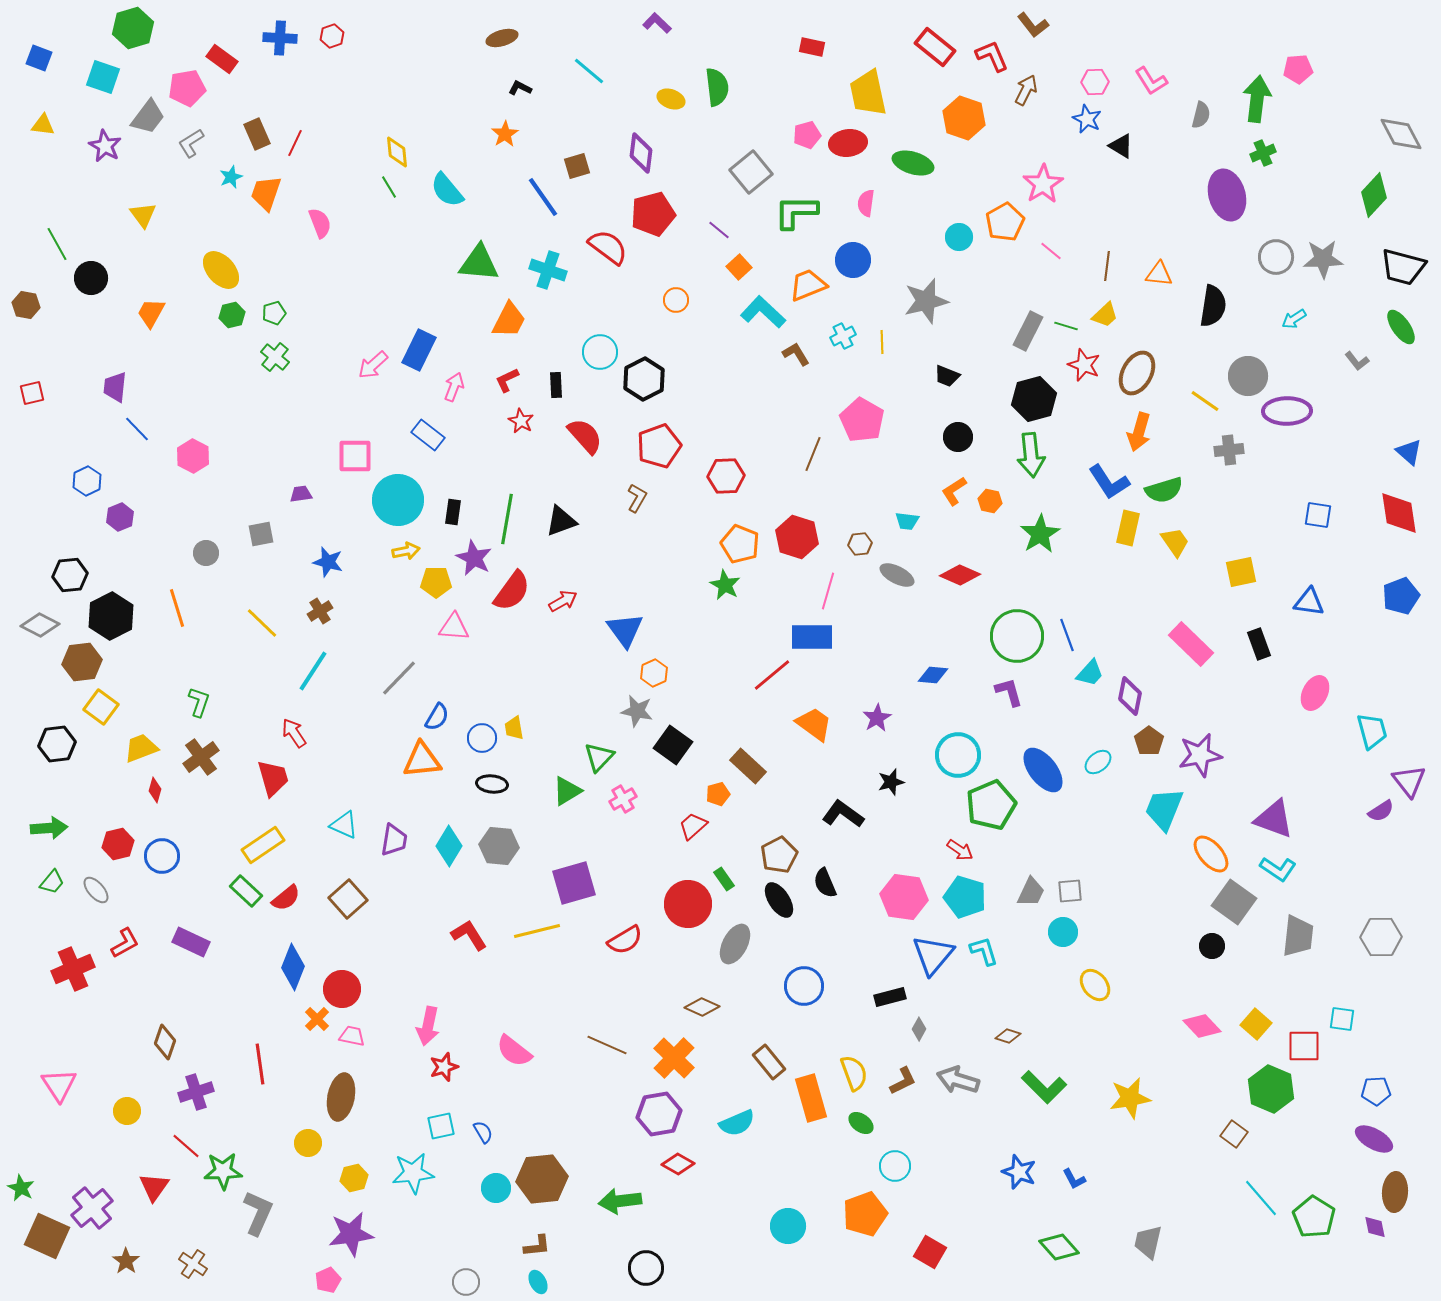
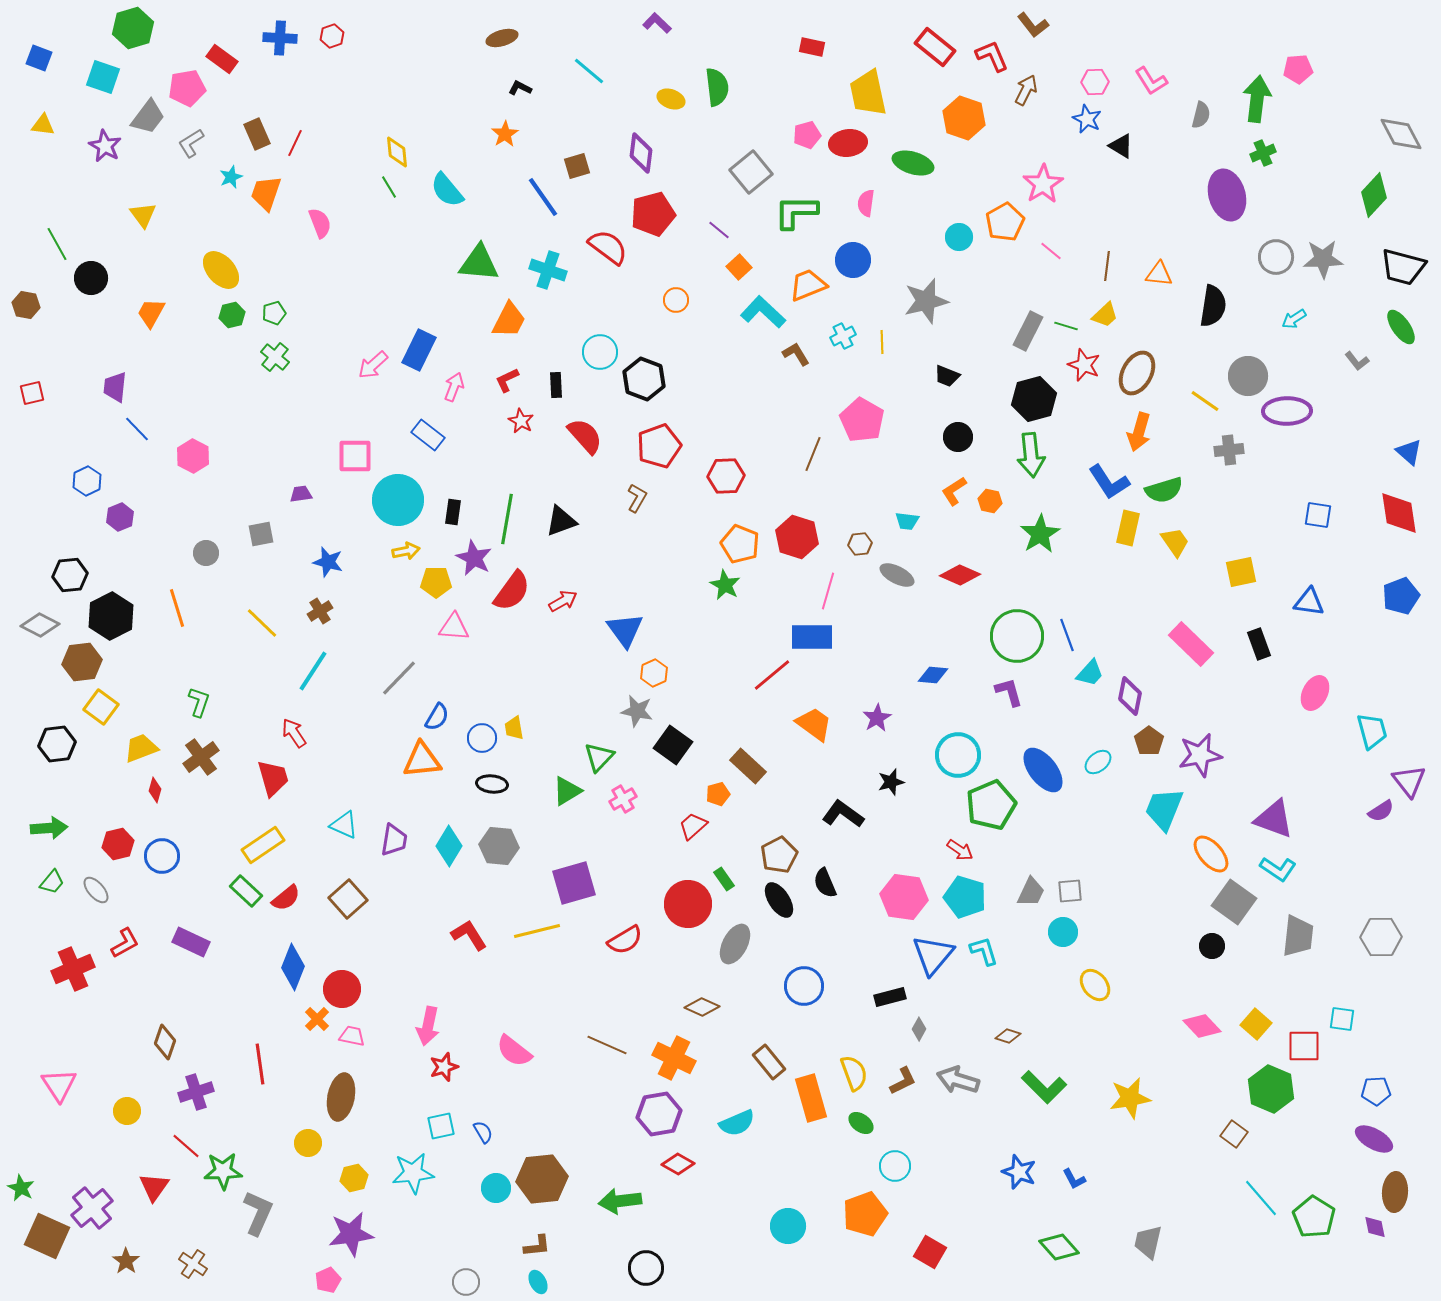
black hexagon at (644, 379): rotated 12 degrees counterclockwise
orange cross at (674, 1058): rotated 18 degrees counterclockwise
